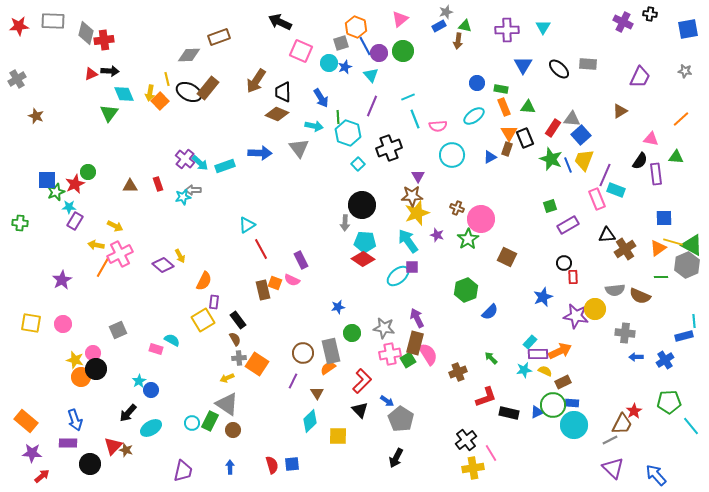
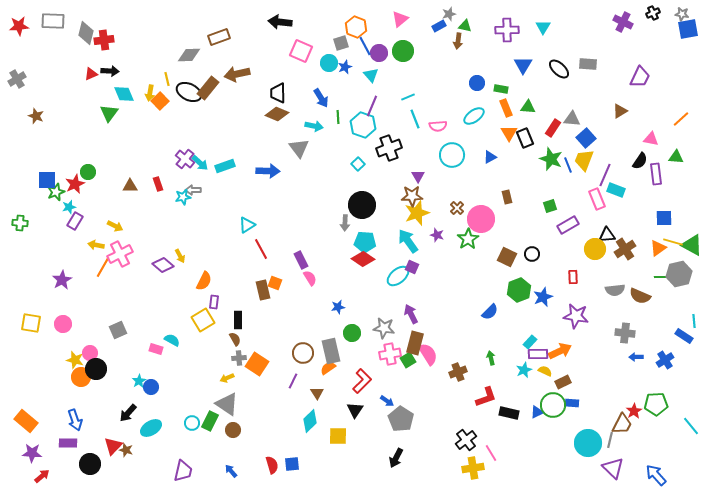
gray star at (446, 12): moved 3 px right, 2 px down
black cross at (650, 14): moved 3 px right, 1 px up; rotated 32 degrees counterclockwise
black arrow at (280, 22): rotated 20 degrees counterclockwise
gray star at (685, 71): moved 3 px left, 57 px up
brown arrow at (256, 81): moved 19 px left, 7 px up; rotated 45 degrees clockwise
black trapezoid at (283, 92): moved 5 px left, 1 px down
orange rectangle at (504, 107): moved 2 px right, 1 px down
cyan hexagon at (348, 133): moved 15 px right, 8 px up
blue square at (581, 135): moved 5 px right, 3 px down
brown rectangle at (507, 149): moved 48 px down; rotated 32 degrees counterclockwise
blue arrow at (260, 153): moved 8 px right, 18 px down
cyan star at (69, 207): rotated 16 degrees counterclockwise
brown cross at (457, 208): rotated 24 degrees clockwise
black circle at (564, 263): moved 32 px left, 9 px up
gray hexagon at (687, 265): moved 8 px left, 9 px down; rotated 10 degrees clockwise
purple square at (412, 267): rotated 24 degrees clockwise
pink semicircle at (292, 280): moved 18 px right, 2 px up; rotated 147 degrees counterclockwise
green hexagon at (466, 290): moved 53 px right
yellow circle at (595, 309): moved 60 px up
purple arrow at (417, 318): moved 6 px left, 4 px up
black rectangle at (238, 320): rotated 36 degrees clockwise
blue rectangle at (684, 336): rotated 48 degrees clockwise
pink circle at (93, 353): moved 3 px left
green arrow at (491, 358): rotated 32 degrees clockwise
cyan star at (524, 370): rotated 14 degrees counterclockwise
blue circle at (151, 390): moved 3 px up
green pentagon at (669, 402): moved 13 px left, 2 px down
black triangle at (360, 410): moved 5 px left; rotated 18 degrees clockwise
cyan circle at (574, 425): moved 14 px right, 18 px down
gray line at (610, 440): rotated 49 degrees counterclockwise
blue arrow at (230, 467): moved 1 px right, 4 px down; rotated 40 degrees counterclockwise
